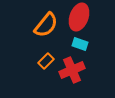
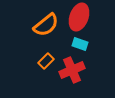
orange semicircle: rotated 12 degrees clockwise
